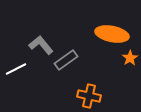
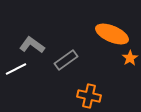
orange ellipse: rotated 12 degrees clockwise
gray L-shape: moved 9 px left; rotated 15 degrees counterclockwise
